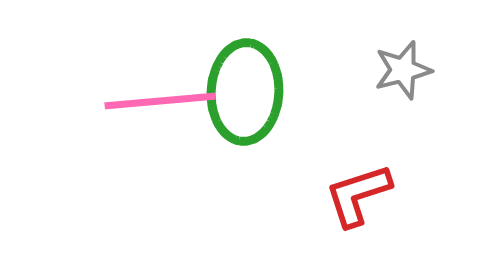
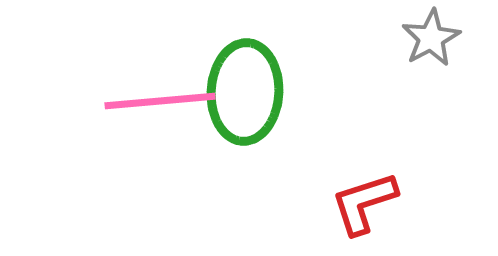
gray star: moved 28 px right, 32 px up; rotated 14 degrees counterclockwise
red L-shape: moved 6 px right, 8 px down
